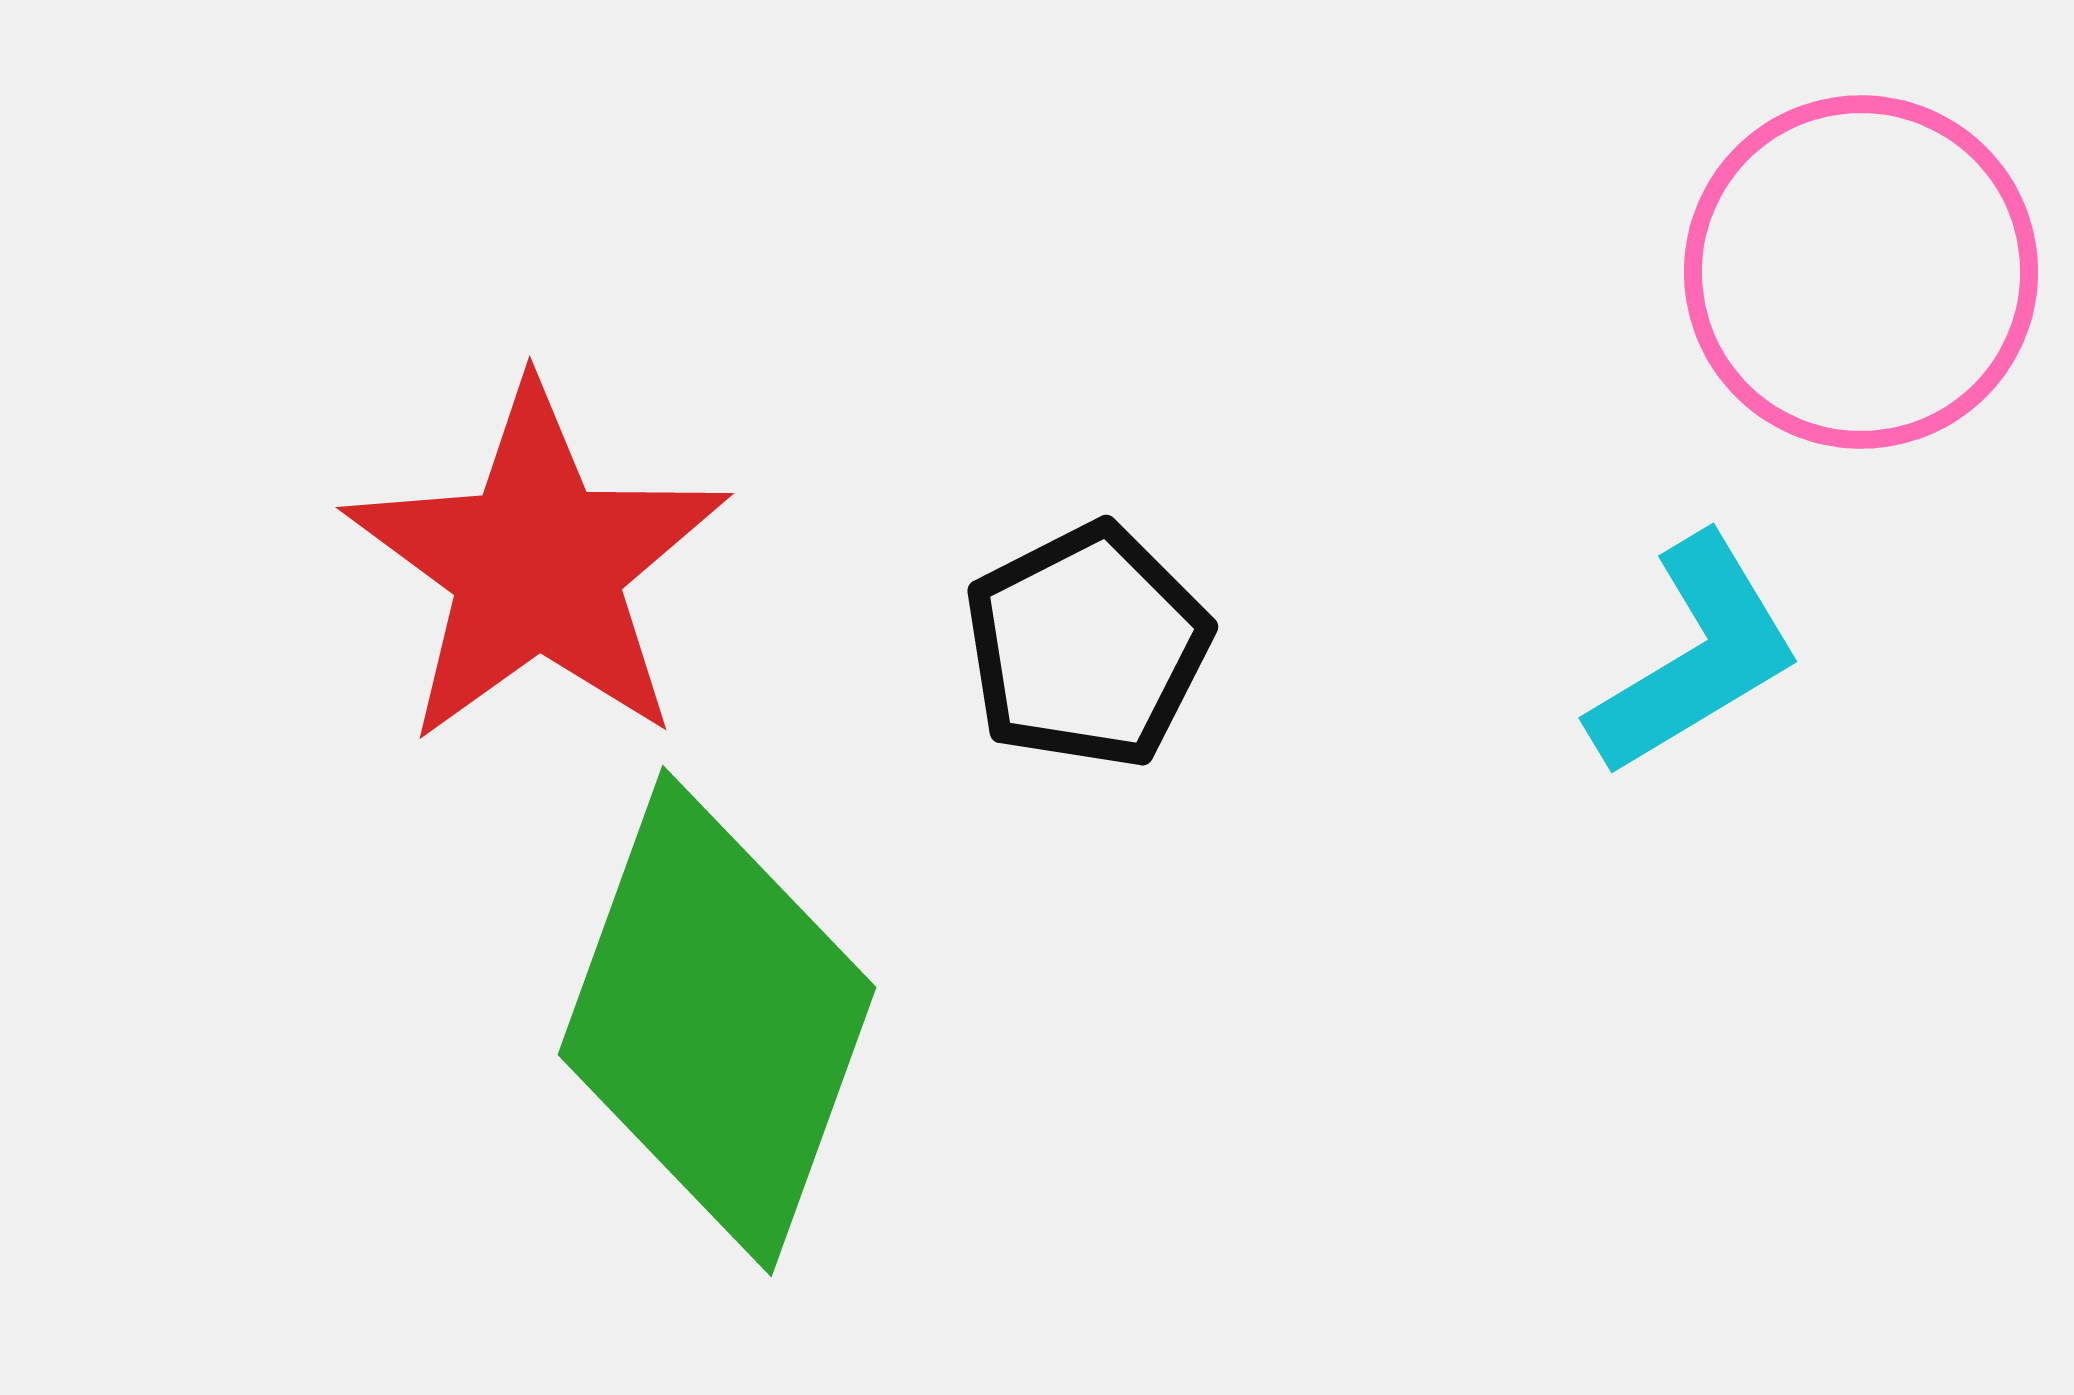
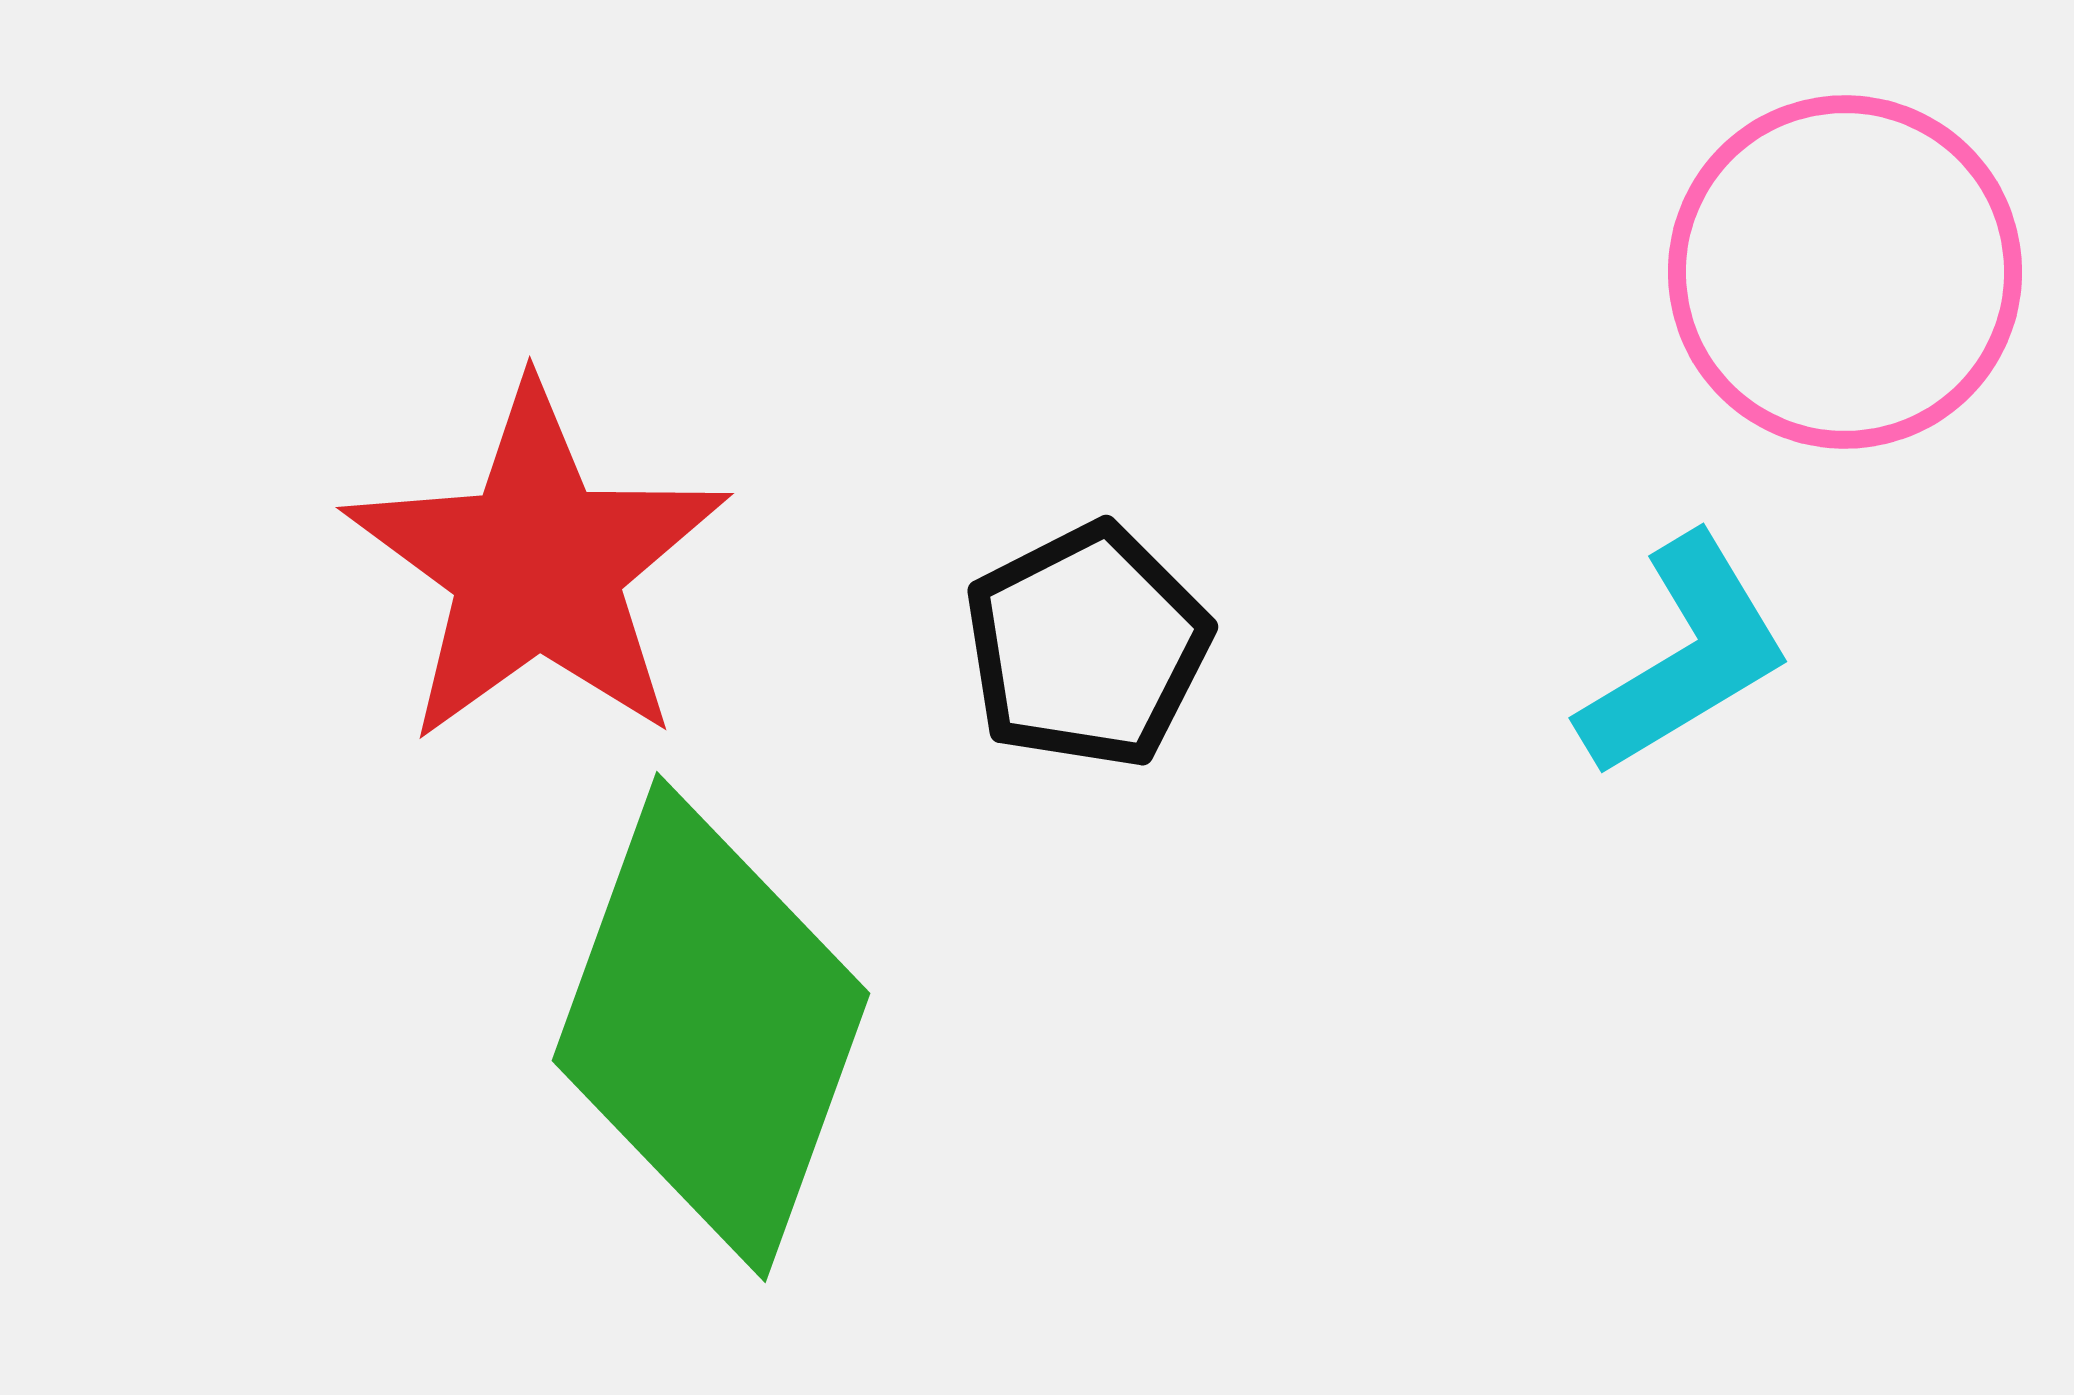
pink circle: moved 16 px left
cyan L-shape: moved 10 px left
green diamond: moved 6 px left, 6 px down
